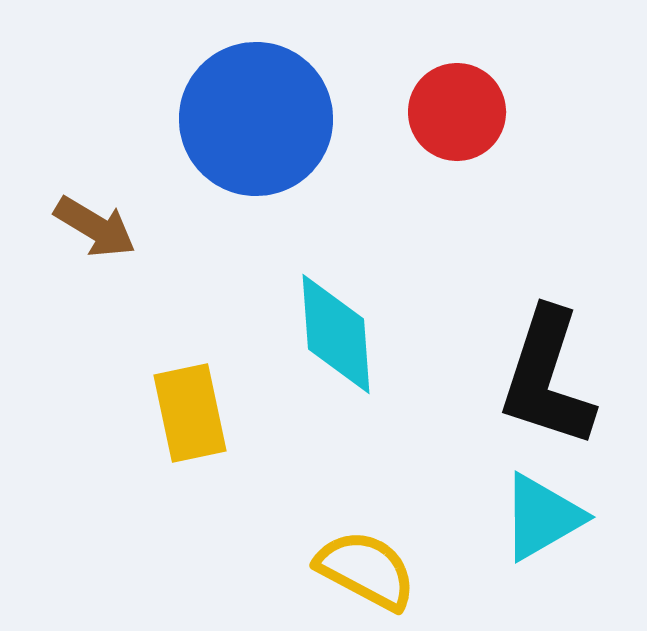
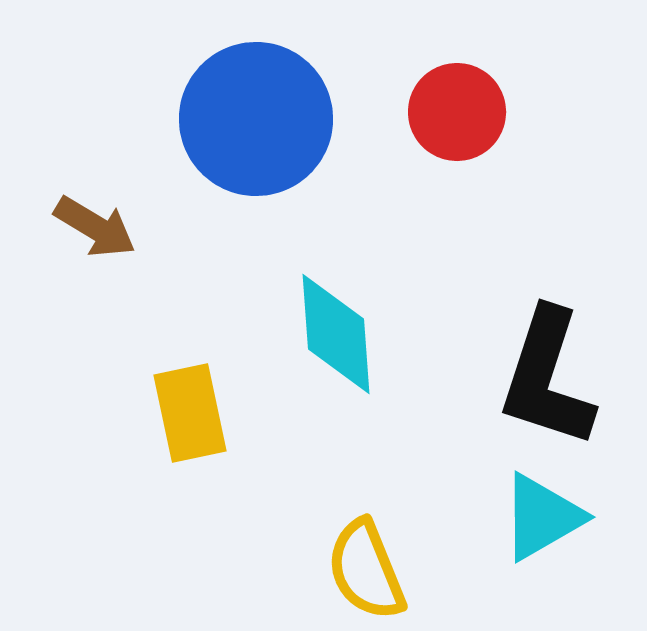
yellow semicircle: rotated 140 degrees counterclockwise
